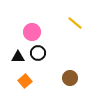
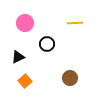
yellow line: rotated 42 degrees counterclockwise
pink circle: moved 7 px left, 9 px up
black circle: moved 9 px right, 9 px up
black triangle: rotated 24 degrees counterclockwise
